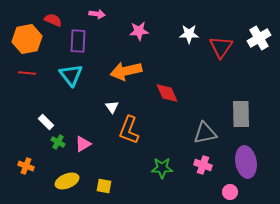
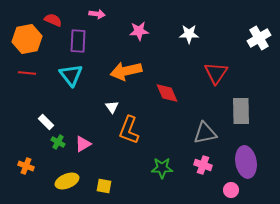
red triangle: moved 5 px left, 26 px down
gray rectangle: moved 3 px up
pink circle: moved 1 px right, 2 px up
